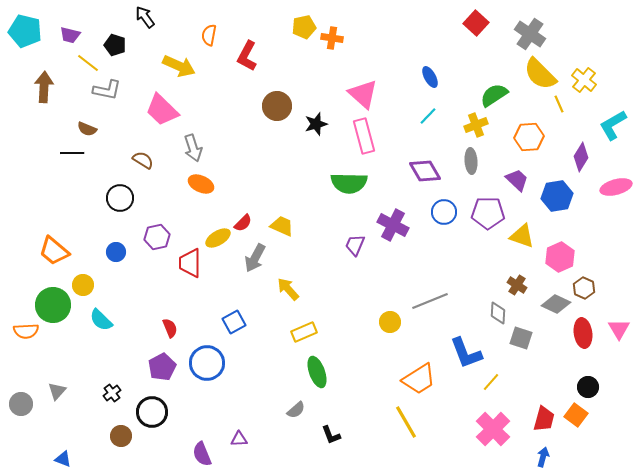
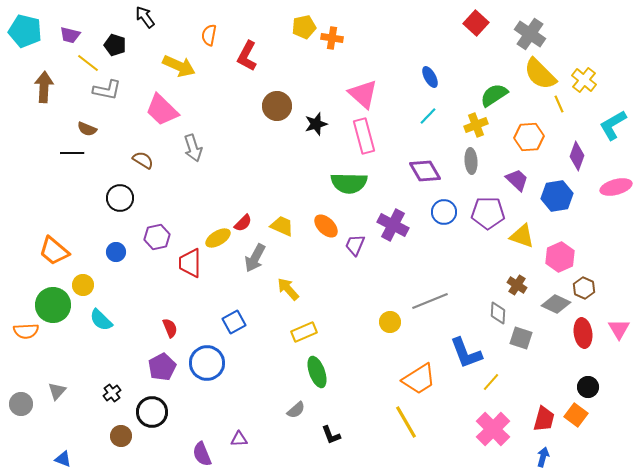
purple diamond at (581, 157): moved 4 px left, 1 px up; rotated 12 degrees counterclockwise
orange ellipse at (201, 184): moved 125 px right, 42 px down; rotated 20 degrees clockwise
